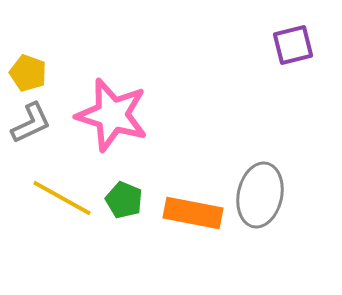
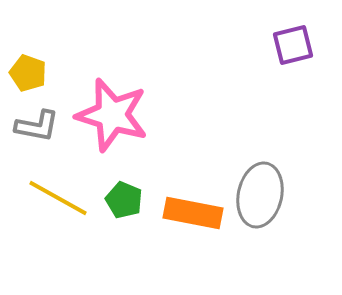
gray L-shape: moved 6 px right, 3 px down; rotated 36 degrees clockwise
yellow line: moved 4 px left
